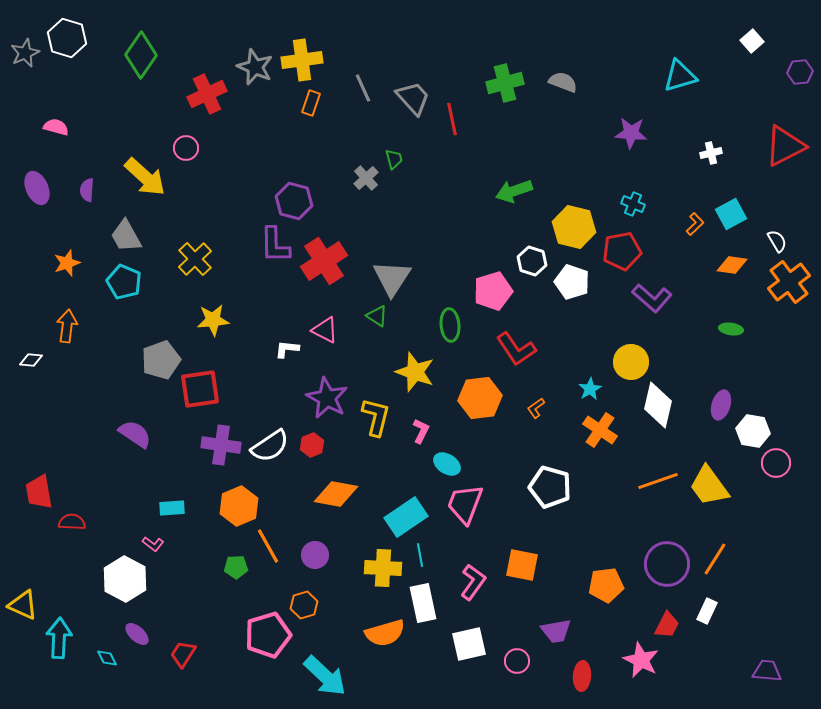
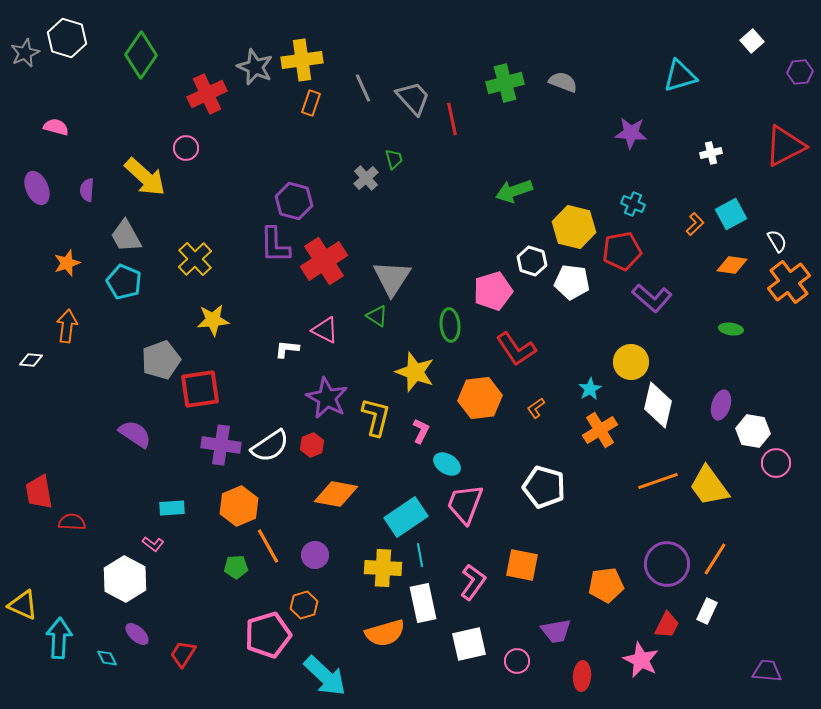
white pentagon at (572, 282): rotated 12 degrees counterclockwise
orange cross at (600, 430): rotated 24 degrees clockwise
white pentagon at (550, 487): moved 6 px left
